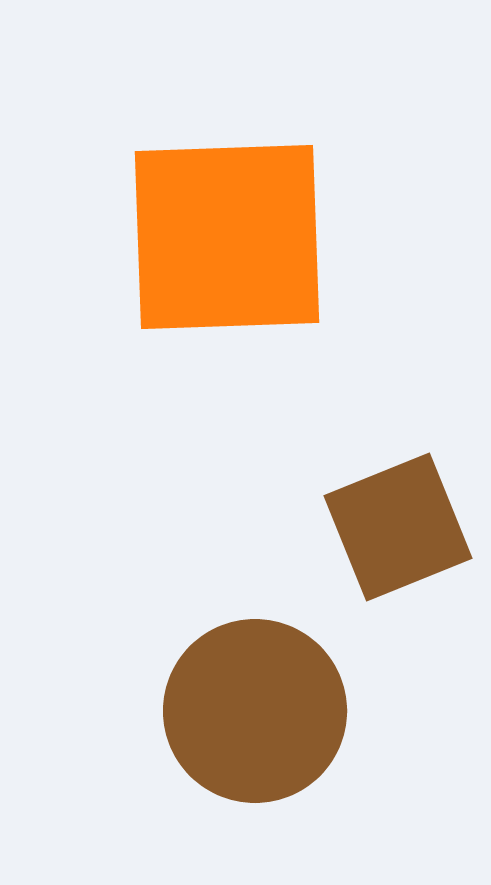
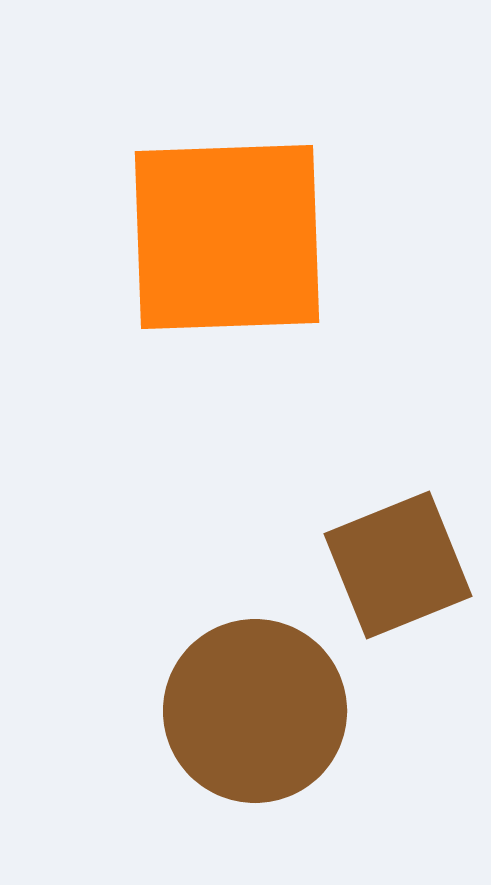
brown square: moved 38 px down
